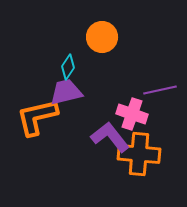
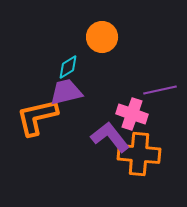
cyan diamond: rotated 25 degrees clockwise
